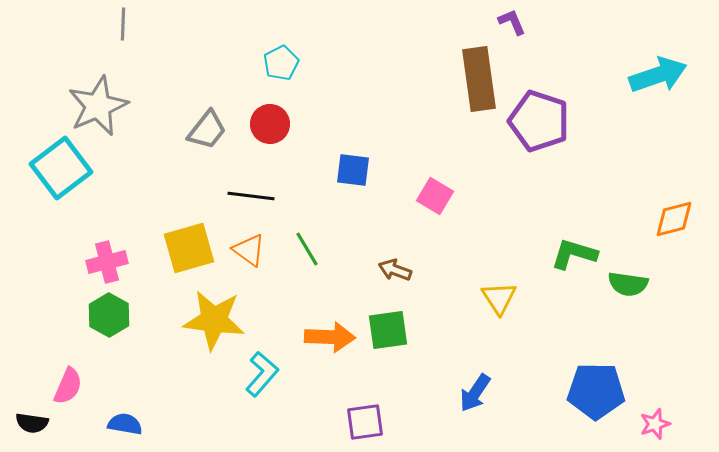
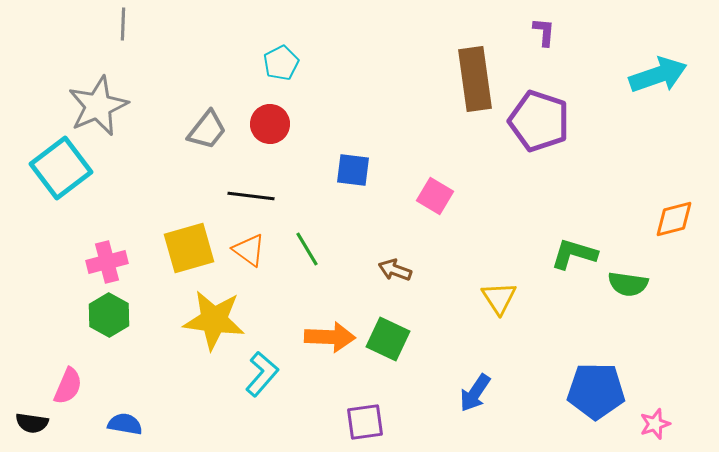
purple L-shape: moved 32 px right, 10 px down; rotated 28 degrees clockwise
brown rectangle: moved 4 px left
green square: moved 9 px down; rotated 33 degrees clockwise
